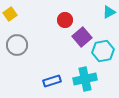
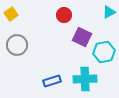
yellow square: moved 1 px right
red circle: moved 1 px left, 5 px up
purple square: rotated 24 degrees counterclockwise
cyan hexagon: moved 1 px right, 1 px down
cyan cross: rotated 10 degrees clockwise
